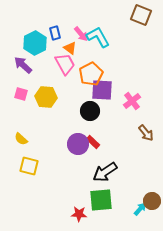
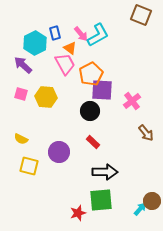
cyan L-shape: moved 2 px up; rotated 90 degrees clockwise
yellow semicircle: rotated 16 degrees counterclockwise
purple circle: moved 19 px left, 8 px down
black arrow: rotated 145 degrees counterclockwise
red star: moved 1 px left, 1 px up; rotated 21 degrees counterclockwise
